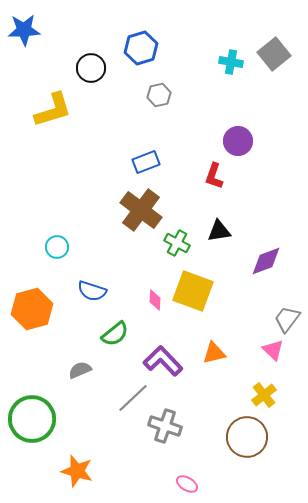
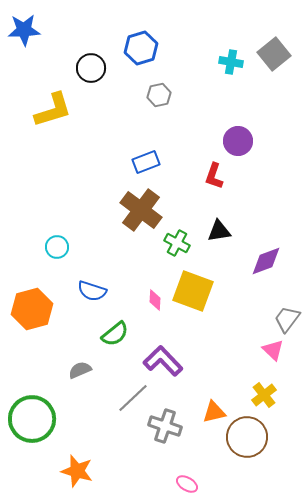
orange triangle: moved 59 px down
